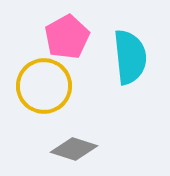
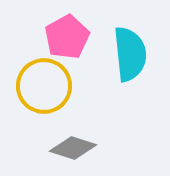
cyan semicircle: moved 3 px up
gray diamond: moved 1 px left, 1 px up
